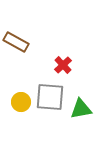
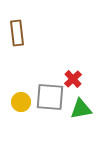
brown rectangle: moved 1 px right, 9 px up; rotated 55 degrees clockwise
red cross: moved 10 px right, 14 px down
